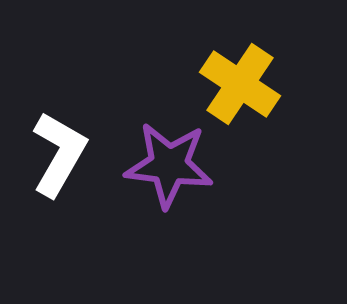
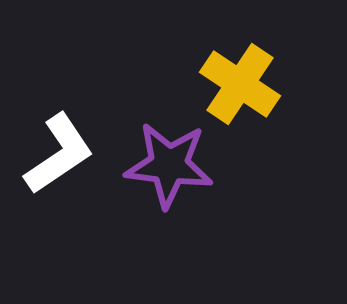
white L-shape: rotated 26 degrees clockwise
